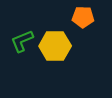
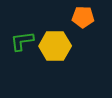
green L-shape: rotated 15 degrees clockwise
